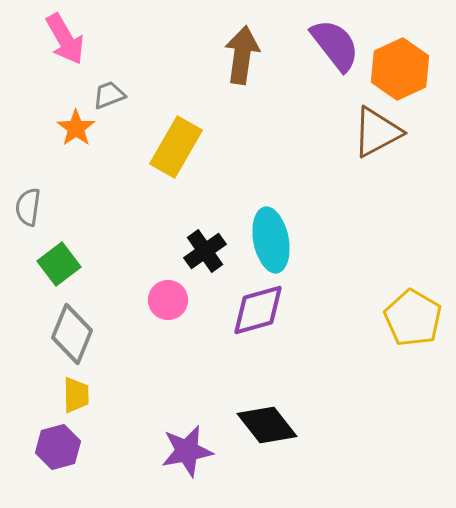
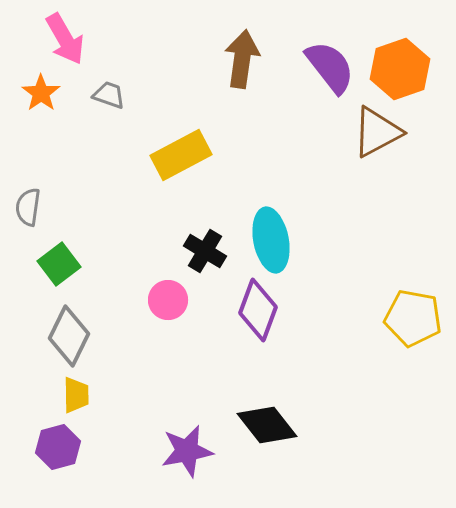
purple semicircle: moved 5 px left, 22 px down
brown arrow: moved 4 px down
orange hexagon: rotated 6 degrees clockwise
gray trapezoid: rotated 40 degrees clockwise
orange star: moved 35 px left, 35 px up
yellow rectangle: moved 5 px right, 8 px down; rotated 32 degrees clockwise
black cross: rotated 24 degrees counterclockwise
purple diamond: rotated 54 degrees counterclockwise
yellow pentagon: rotated 20 degrees counterclockwise
gray diamond: moved 3 px left, 2 px down; rotated 4 degrees clockwise
